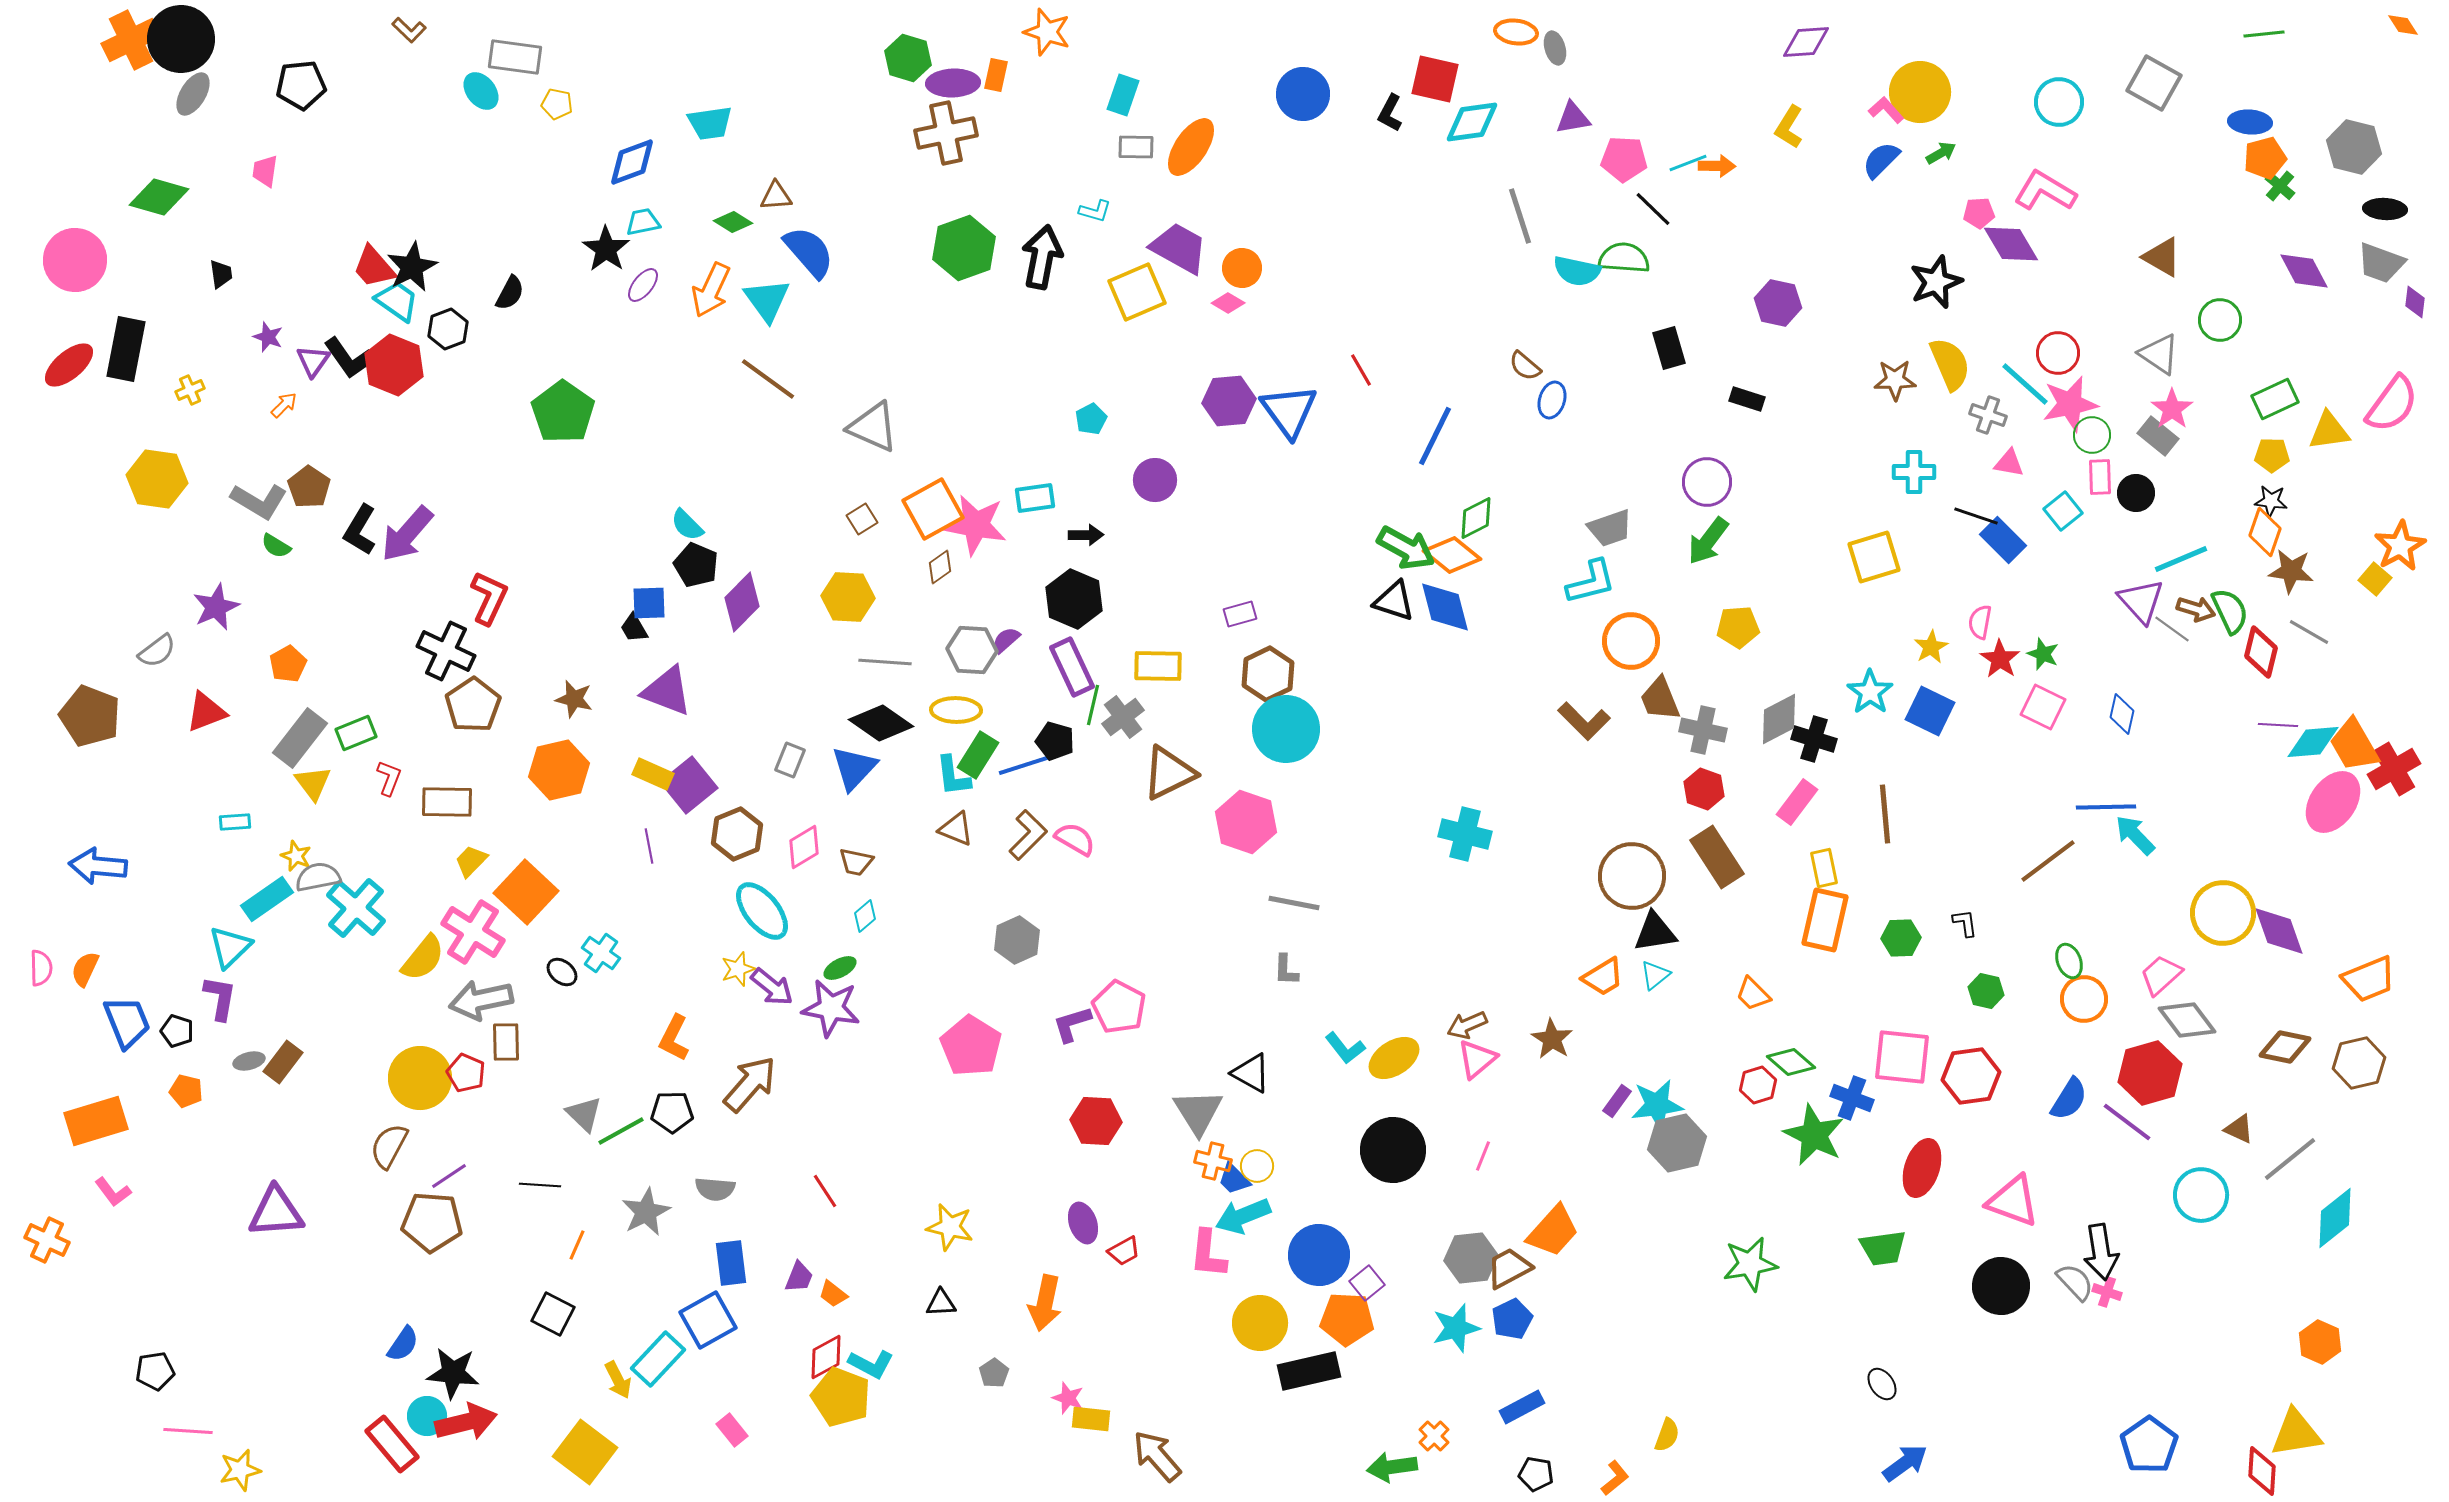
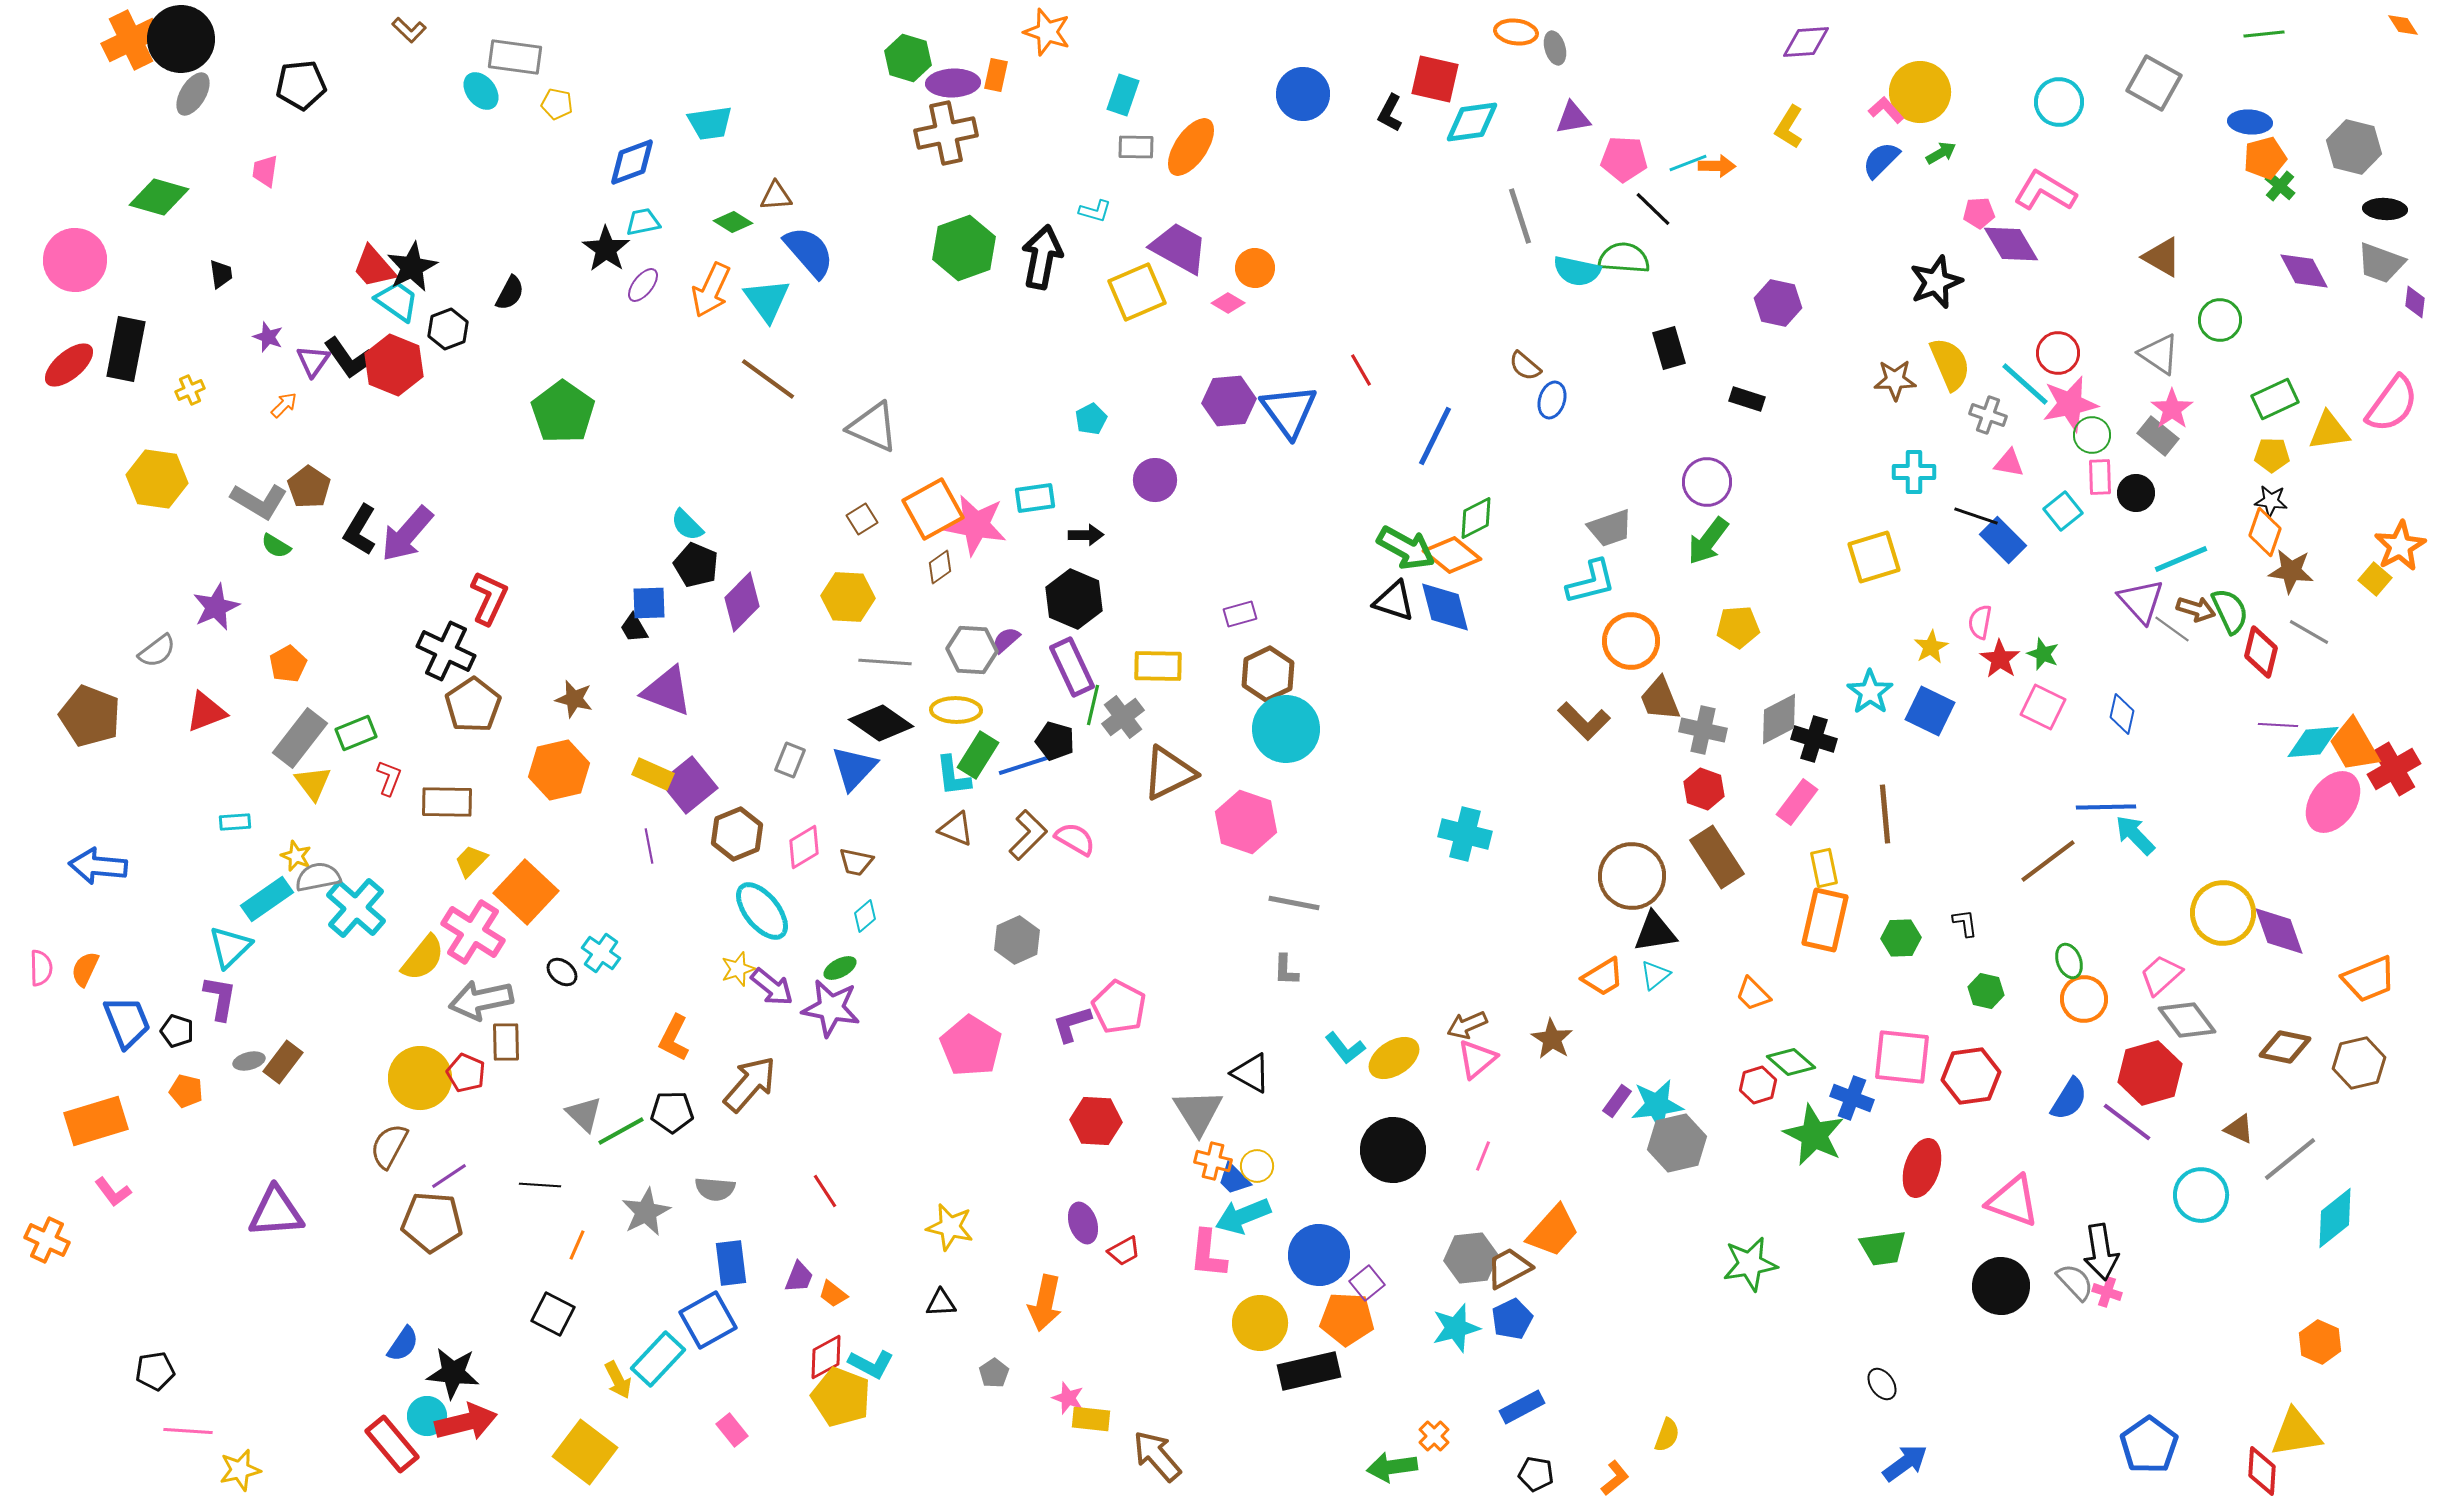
orange circle at (1242, 268): moved 13 px right
